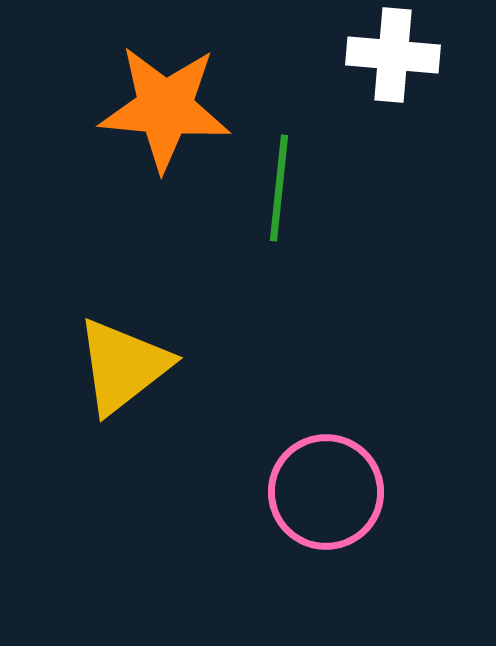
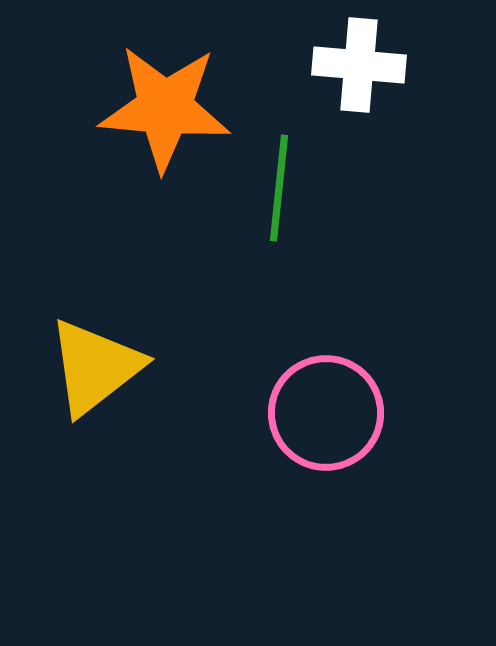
white cross: moved 34 px left, 10 px down
yellow triangle: moved 28 px left, 1 px down
pink circle: moved 79 px up
